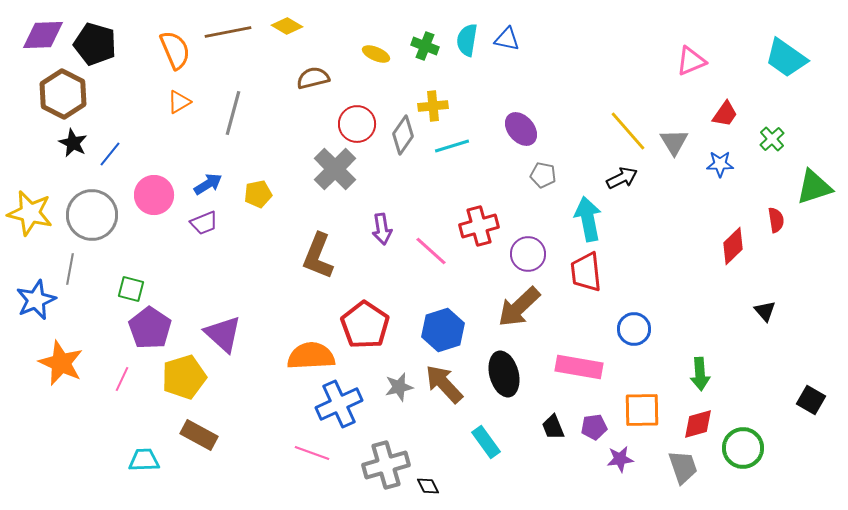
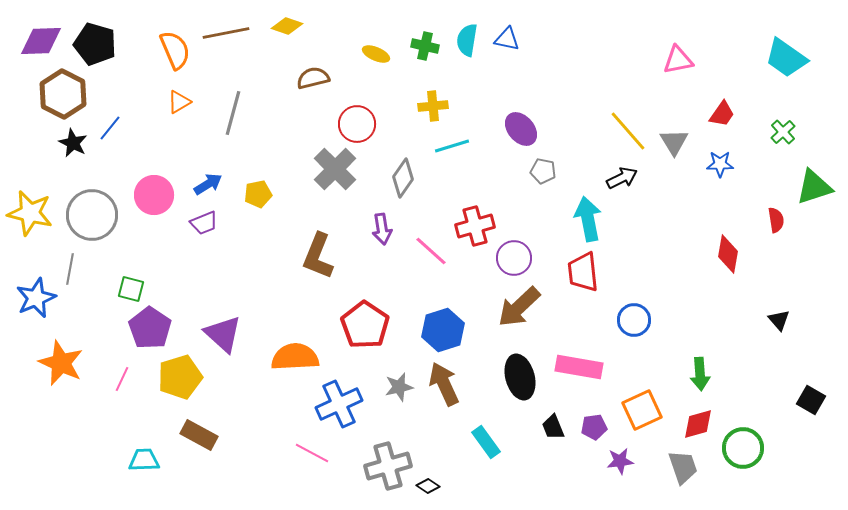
yellow diamond at (287, 26): rotated 12 degrees counterclockwise
brown line at (228, 32): moved 2 px left, 1 px down
purple diamond at (43, 35): moved 2 px left, 6 px down
green cross at (425, 46): rotated 8 degrees counterclockwise
pink triangle at (691, 61): moved 13 px left, 1 px up; rotated 12 degrees clockwise
red trapezoid at (725, 114): moved 3 px left
gray diamond at (403, 135): moved 43 px down
green cross at (772, 139): moved 11 px right, 7 px up
blue line at (110, 154): moved 26 px up
gray pentagon at (543, 175): moved 4 px up
red cross at (479, 226): moved 4 px left
red diamond at (733, 246): moved 5 px left, 8 px down; rotated 36 degrees counterclockwise
purple circle at (528, 254): moved 14 px left, 4 px down
red trapezoid at (586, 272): moved 3 px left
blue star at (36, 300): moved 2 px up
black triangle at (765, 311): moved 14 px right, 9 px down
blue circle at (634, 329): moved 9 px up
orange semicircle at (311, 356): moved 16 px left, 1 px down
black ellipse at (504, 374): moved 16 px right, 3 px down
yellow pentagon at (184, 377): moved 4 px left
brown arrow at (444, 384): rotated 18 degrees clockwise
orange square at (642, 410): rotated 24 degrees counterclockwise
pink line at (312, 453): rotated 8 degrees clockwise
purple star at (620, 459): moved 2 px down
gray cross at (386, 465): moved 2 px right, 1 px down
black diamond at (428, 486): rotated 30 degrees counterclockwise
